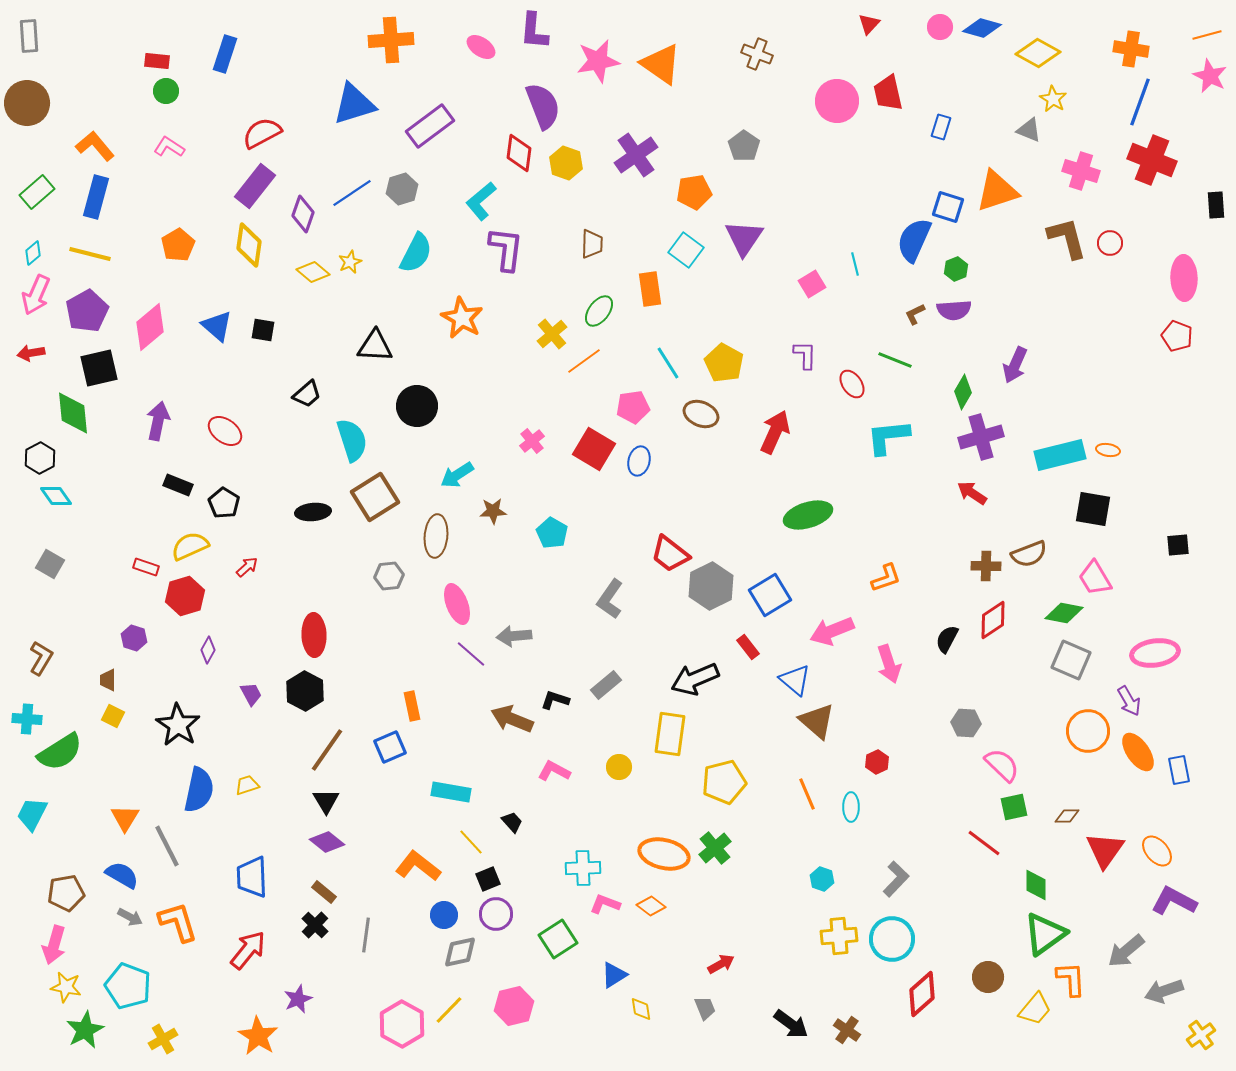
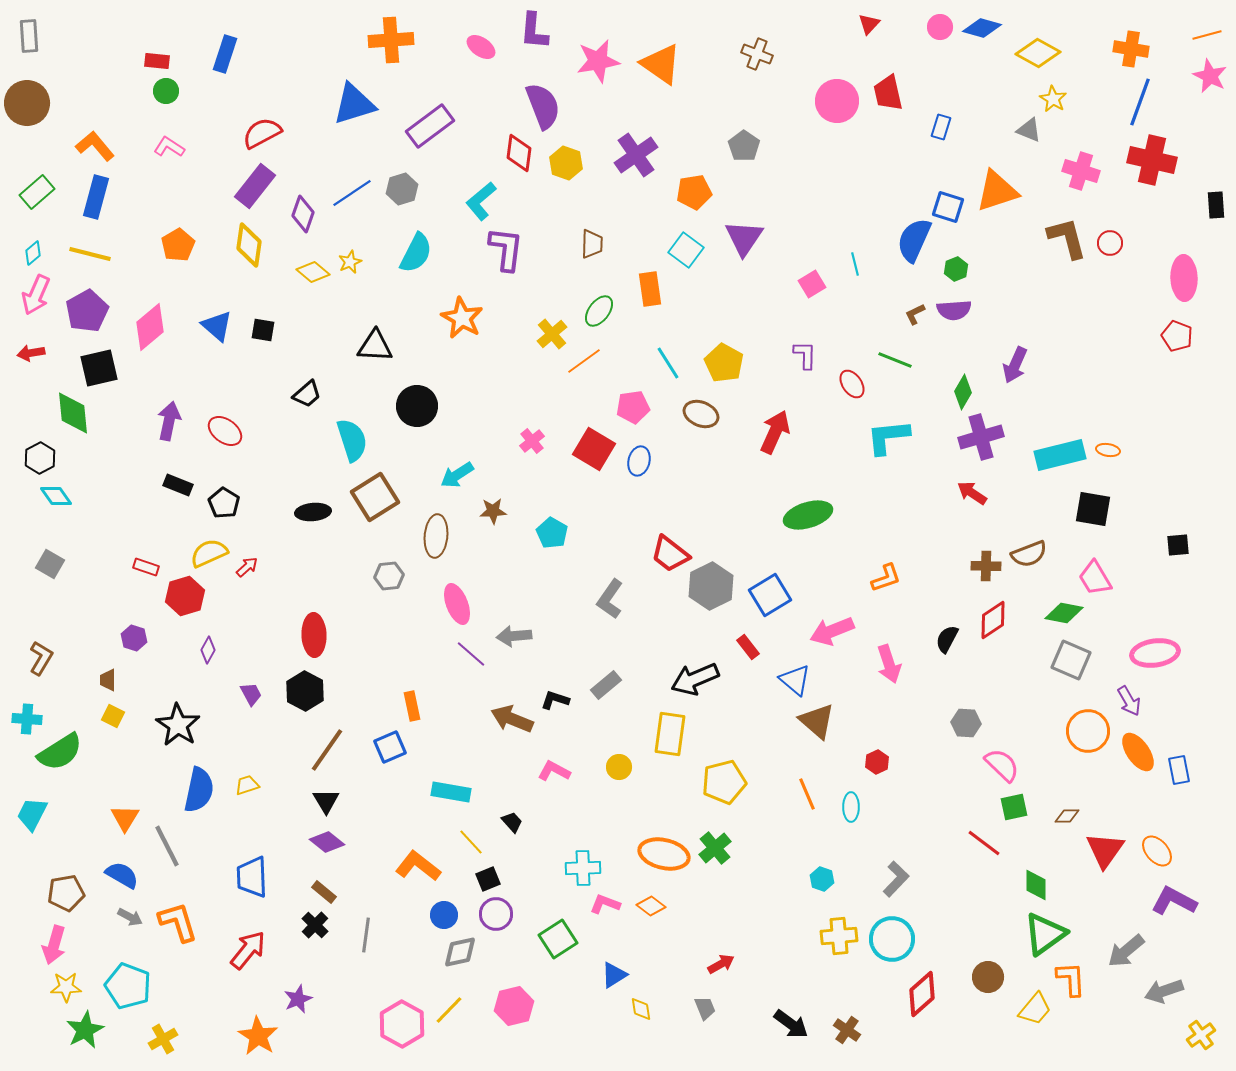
red cross at (1152, 160): rotated 9 degrees counterclockwise
purple arrow at (158, 421): moved 11 px right
yellow semicircle at (190, 546): moved 19 px right, 7 px down
yellow star at (66, 987): rotated 12 degrees counterclockwise
